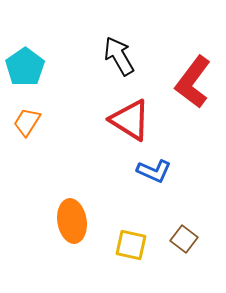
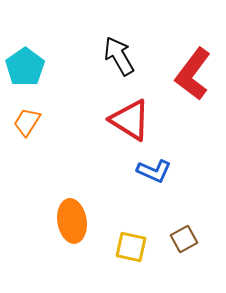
red L-shape: moved 8 px up
brown square: rotated 24 degrees clockwise
yellow square: moved 2 px down
